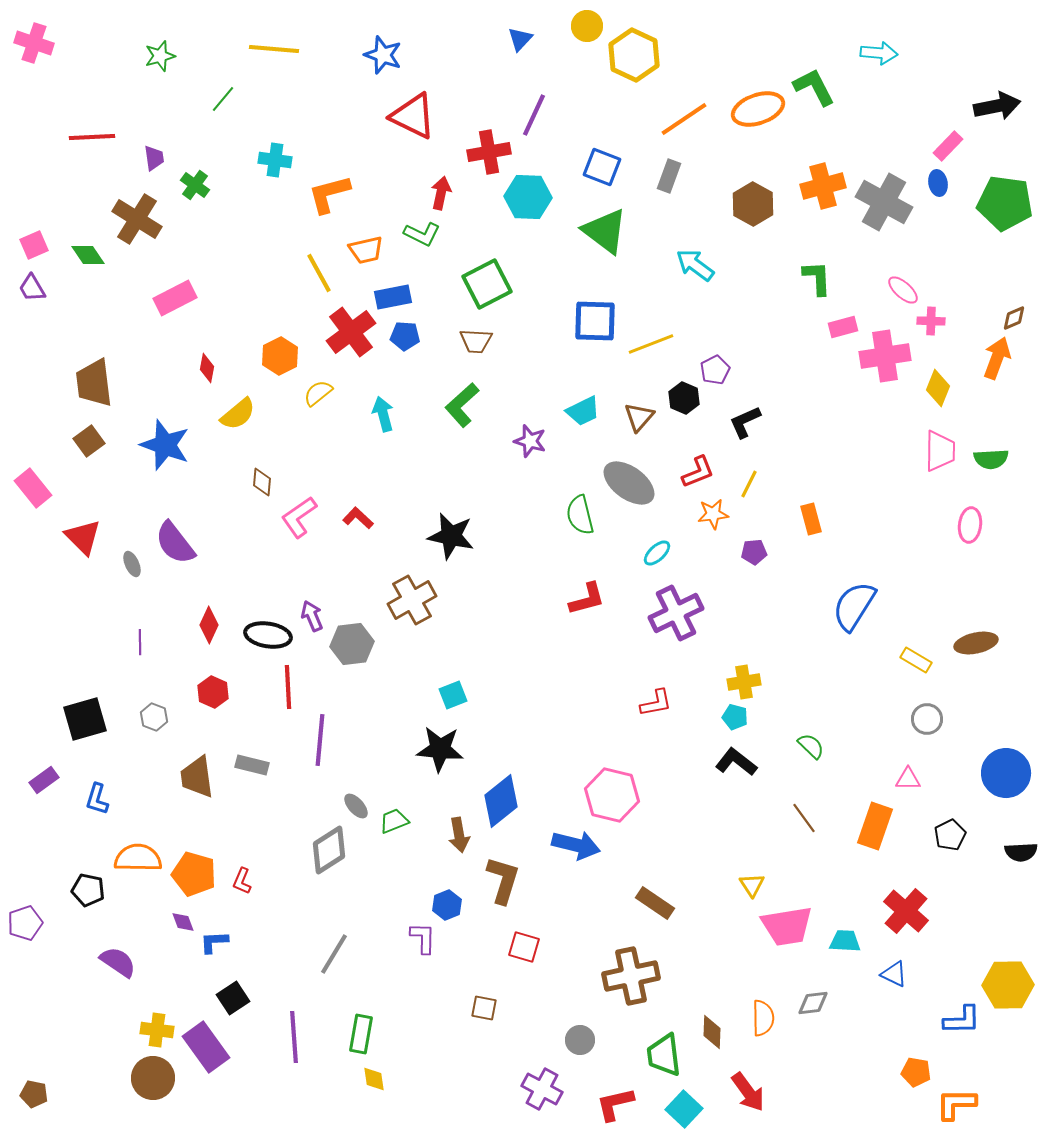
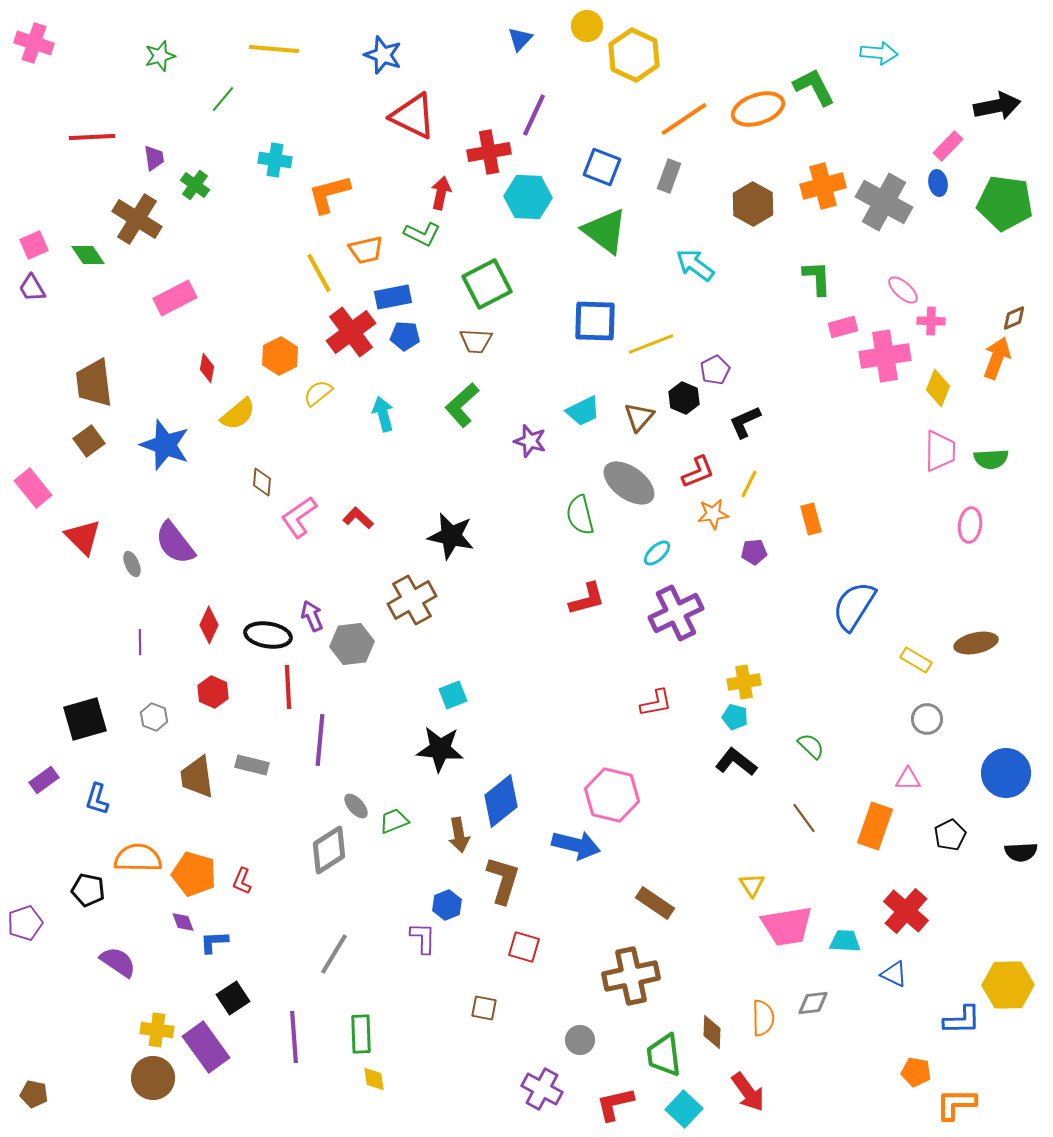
green rectangle at (361, 1034): rotated 12 degrees counterclockwise
